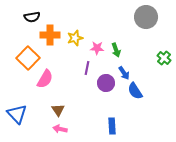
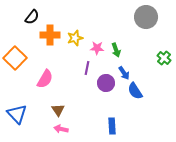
black semicircle: rotated 42 degrees counterclockwise
orange square: moved 13 px left
pink arrow: moved 1 px right
